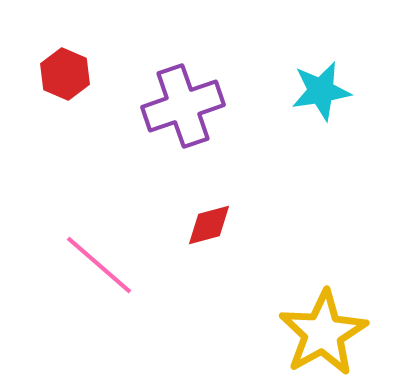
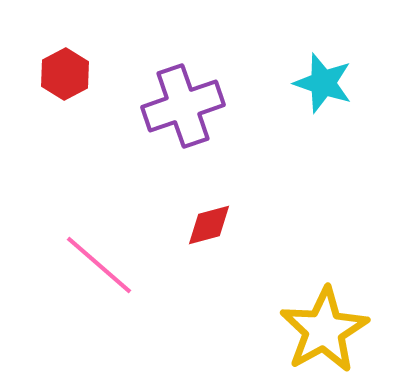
red hexagon: rotated 9 degrees clockwise
cyan star: moved 2 px right, 8 px up; rotated 28 degrees clockwise
yellow star: moved 1 px right, 3 px up
